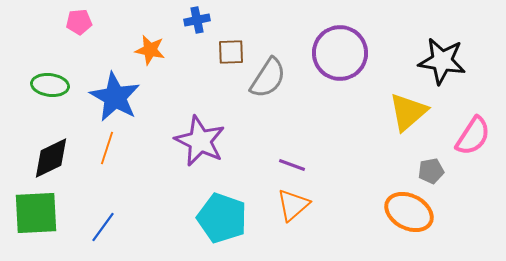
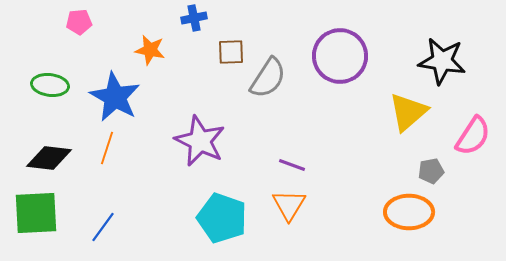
blue cross: moved 3 px left, 2 px up
purple circle: moved 3 px down
black diamond: moved 2 px left; rotated 33 degrees clockwise
orange triangle: moved 4 px left; rotated 18 degrees counterclockwise
orange ellipse: rotated 27 degrees counterclockwise
